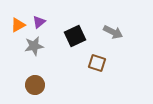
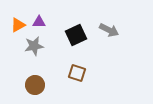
purple triangle: rotated 40 degrees clockwise
gray arrow: moved 4 px left, 2 px up
black square: moved 1 px right, 1 px up
brown square: moved 20 px left, 10 px down
